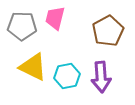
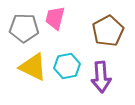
gray pentagon: moved 2 px right, 2 px down
cyan hexagon: moved 10 px up
